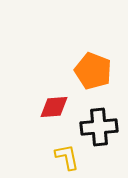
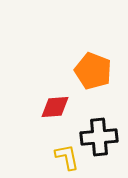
red diamond: moved 1 px right
black cross: moved 10 px down
